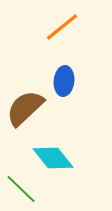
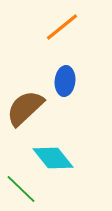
blue ellipse: moved 1 px right
